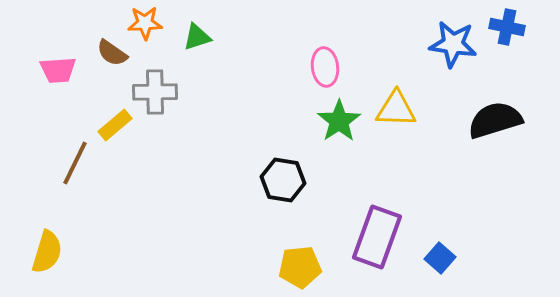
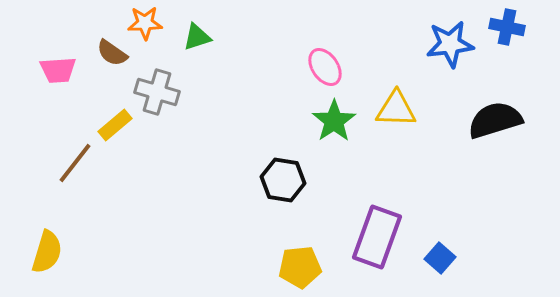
blue star: moved 3 px left; rotated 15 degrees counterclockwise
pink ellipse: rotated 27 degrees counterclockwise
gray cross: moved 2 px right; rotated 18 degrees clockwise
green star: moved 5 px left
brown line: rotated 12 degrees clockwise
